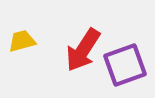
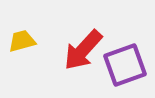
red arrow: rotated 9 degrees clockwise
